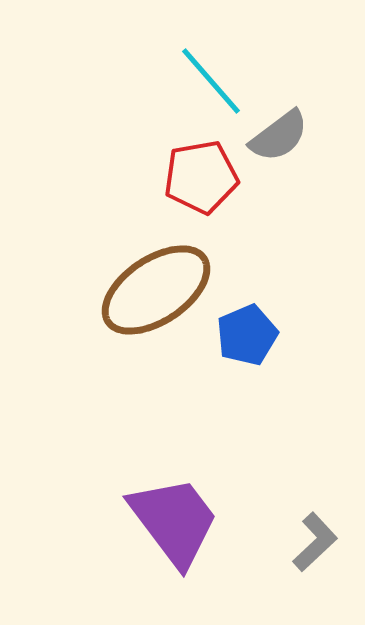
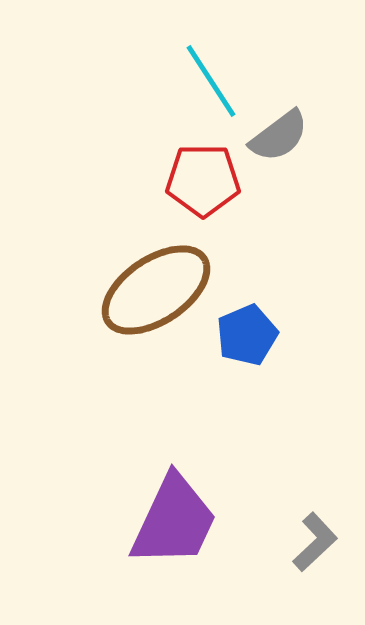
cyan line: rotated 8 degrees clockwise
red pentagon: moved 2 px right, 3 px down; rotated 10 degrees clockwise
purple trapezoid: rotated 62 degrees clockwise
